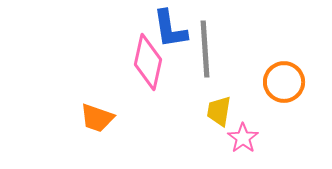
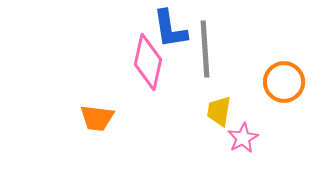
orange trapezoid: rotated 12 degrees counterclockwise
pink star: rotated 8 degrees clockwise
